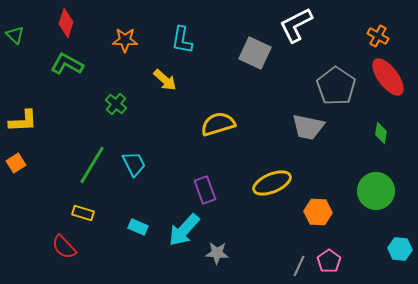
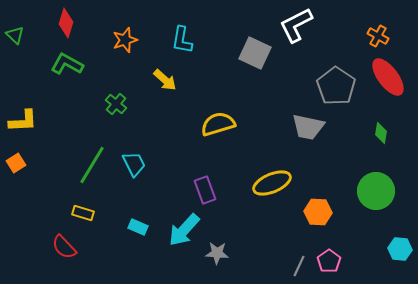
orange star: rotated 20 degrees counterclockwise
